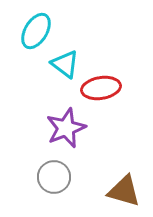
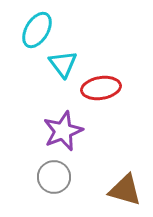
cyan ellipse: moved 1 px right, 1 px up
cyan triangle: moved 2 px left; rotated 16 degrees clockwise
purple star: moved 3 px left, 3 px down
brown triangle: moved 1 px right, 1 px up
